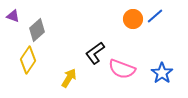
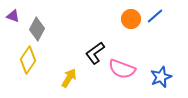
orange circle: moved 2 px left
gray diamond: moved 1 px up; rotated 20 degrees counterclockwise
blue star: moved 1 px left, 4 px down; rotated 15 degrees clockwise
